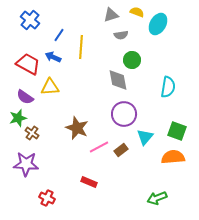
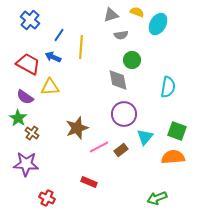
green star: rotated 24 degrees counterclockwise
brown star: rotated 30 degrees clockwise
